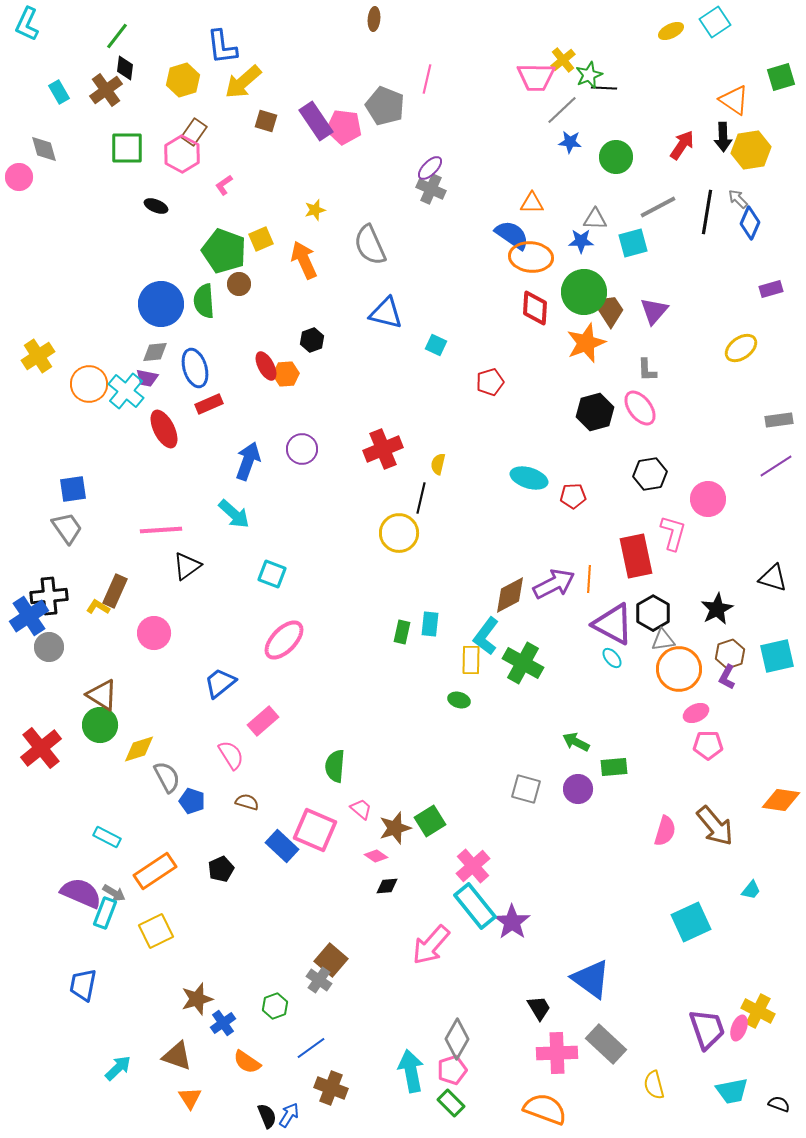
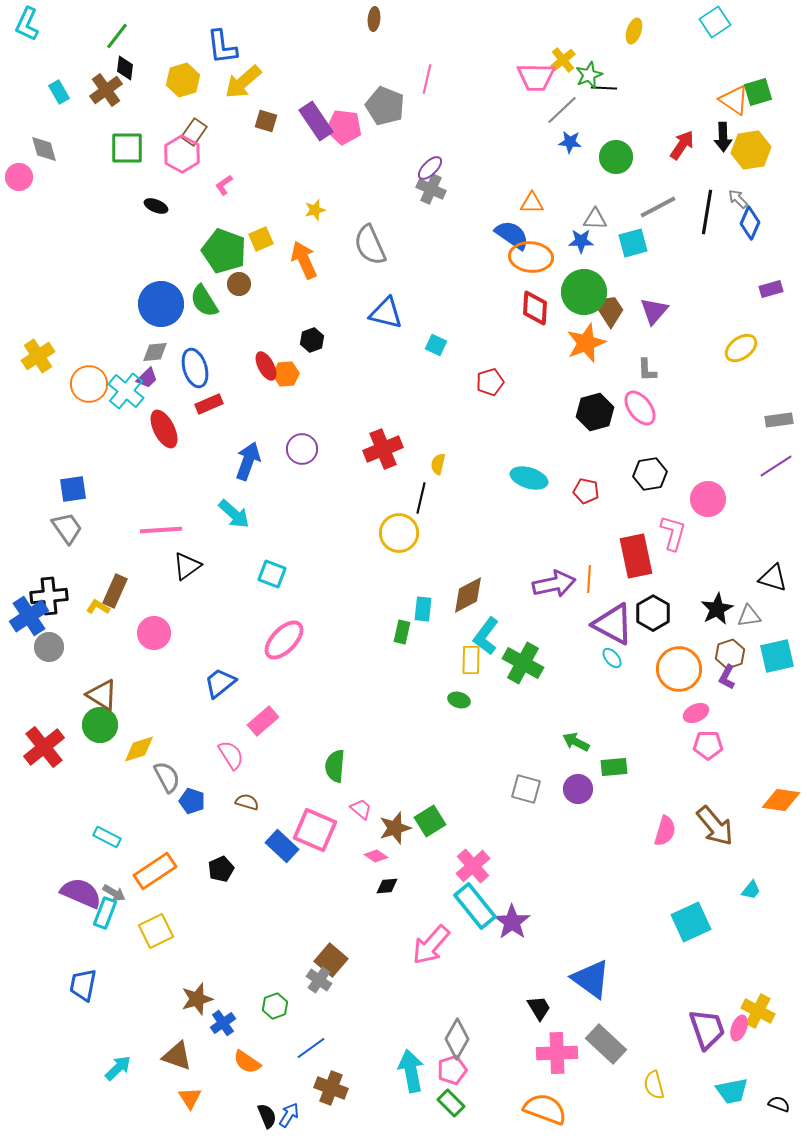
yellow ellipse at (671, 31): moved 37 px left; rotated 45 degrees counterclockwise
green square at (781, 77): moved 23 px left, 15 px down
green semicircle at (204, 301): rotated 28 degrees counterclockwise
purple trapezoid at (147, 378): rotated 55 degrees counterclockwise
red pentagon at (573, 496): moved 13 px right, 5 px up; rotated 15 degrees clockwise
purple arrow at (554, 584): rotated 15 degrees clockwise
brown diamond at (510, 595): moved 42 px left
cyan rectangle at (430, 624): moved 7 px left, 15 px up
gray triangle at (663, 640): moved 86 px right, 24 px up
red cross at (41, 748): moved 3 px right, 1 px up
